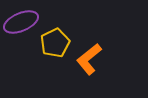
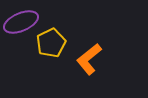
yellow pentagon: moved 4 px left
